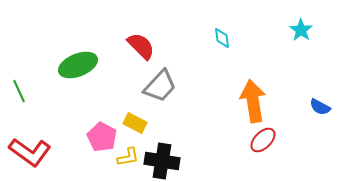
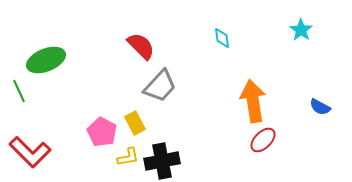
green ellipse: moved 32 px left, 5 px up
yellow rectangle: rotated 35 degrees clockwise
pink pentagon: moved 5 px up
red L-shape: rotated 9 degrees clockwise
black cross: rotated 20 degrees counterclockwise
